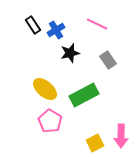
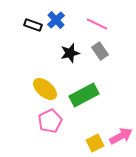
black rectangle: rotated 36 degrees counterclockwise
blue cross: moved 10 px up; rotated 12 degrees counterclockwise
gray rectangle: moved 8 px left, 9 px up
pink pentagon: rotated 15 degrees clockwise
pink arrow: rotated 120 degrees counterclockwise
